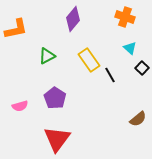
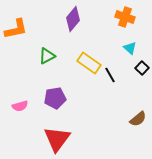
yellow rectangle: moved 3 px down; rotated 20 degrees counterclockwise
purple pentagon: rotated 30 degrees clockwise
